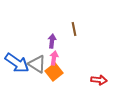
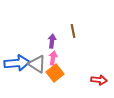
brown line: moved 1 px left, 2 px down
pink arrow: moved 1 px left
blue arrow: rotated 40 degrees counterclockwise
orange square: moved 1 px right, 1 px down
